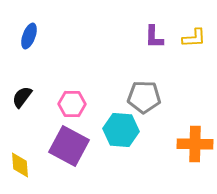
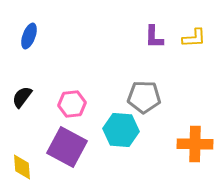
pink hexagon: rotated 8 degrees counterclockwise
purple square: moved 2 px left, 1 px down
yellow diamond: moved 2 px right, 2 px down
